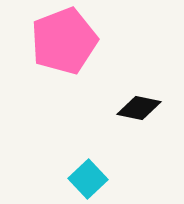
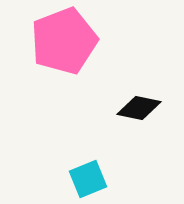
cyan square: rotated 21 degrees clockwise
